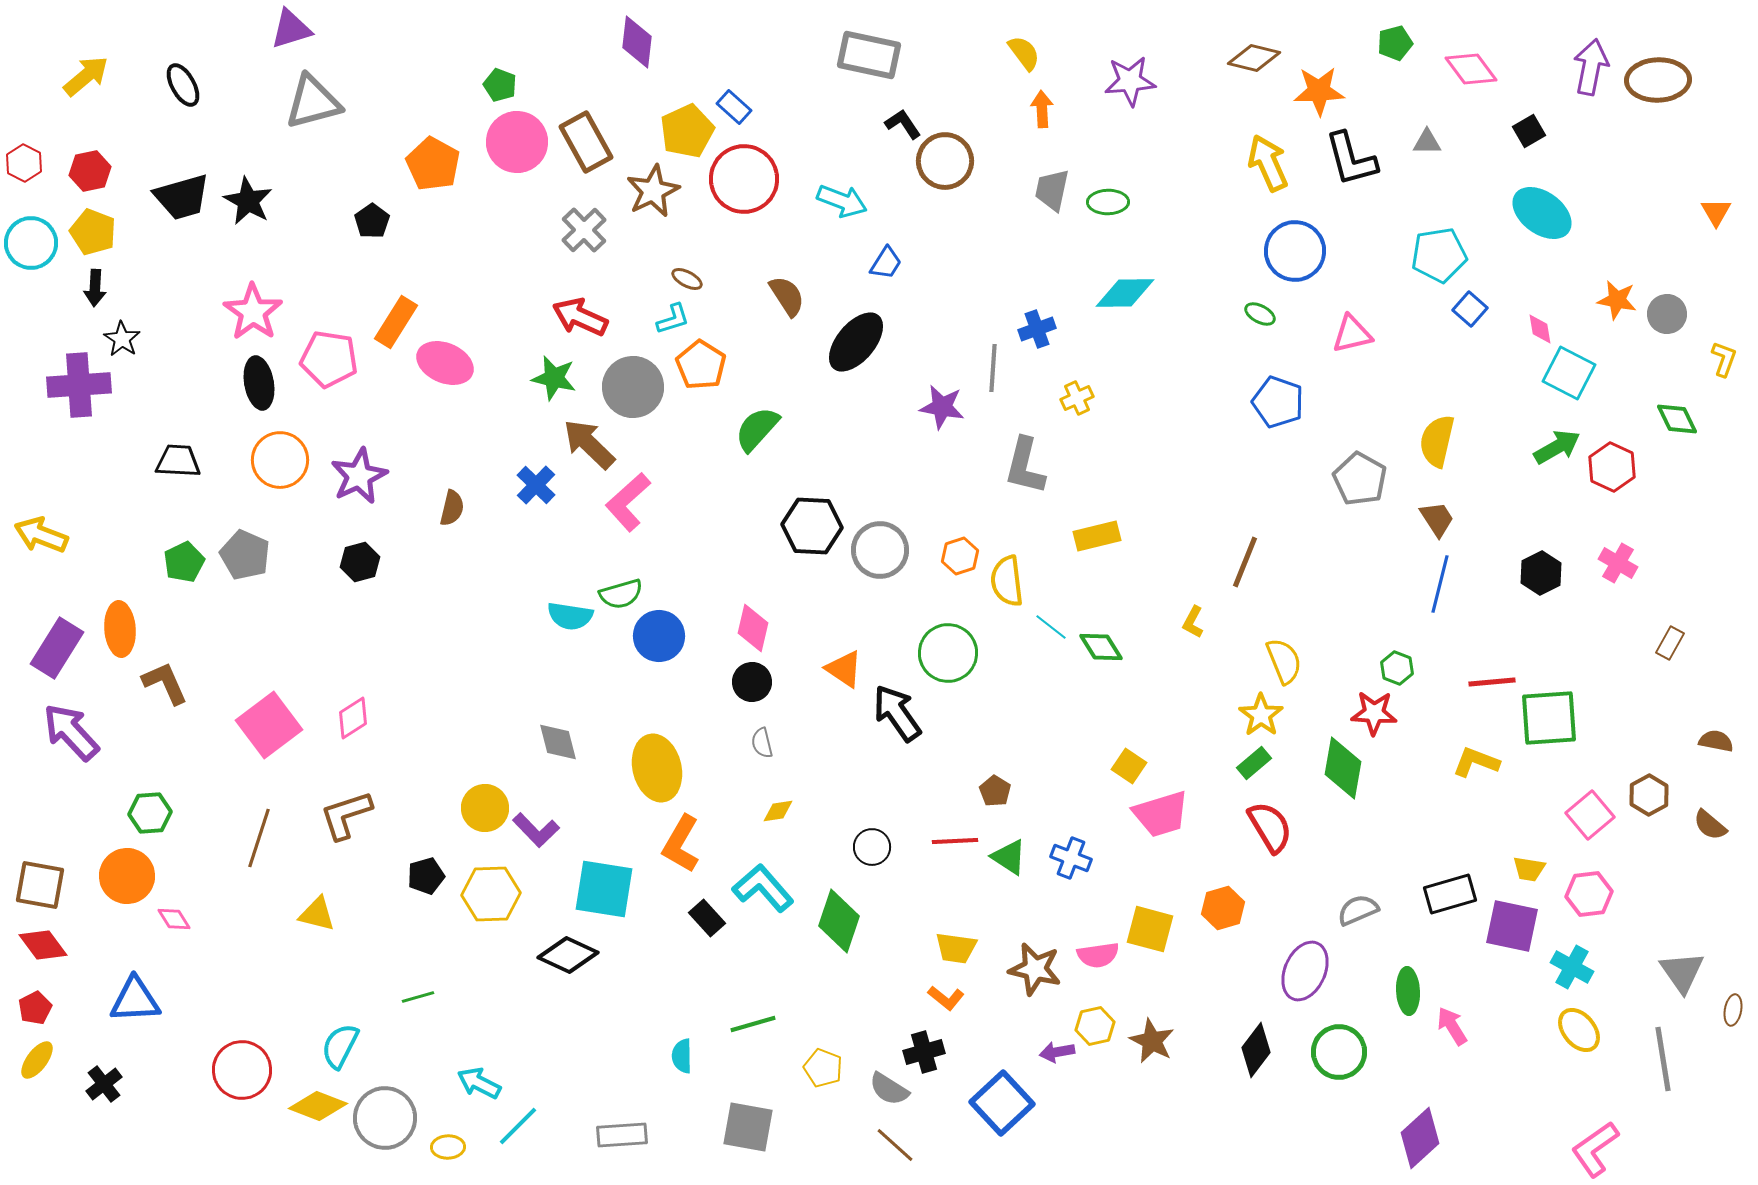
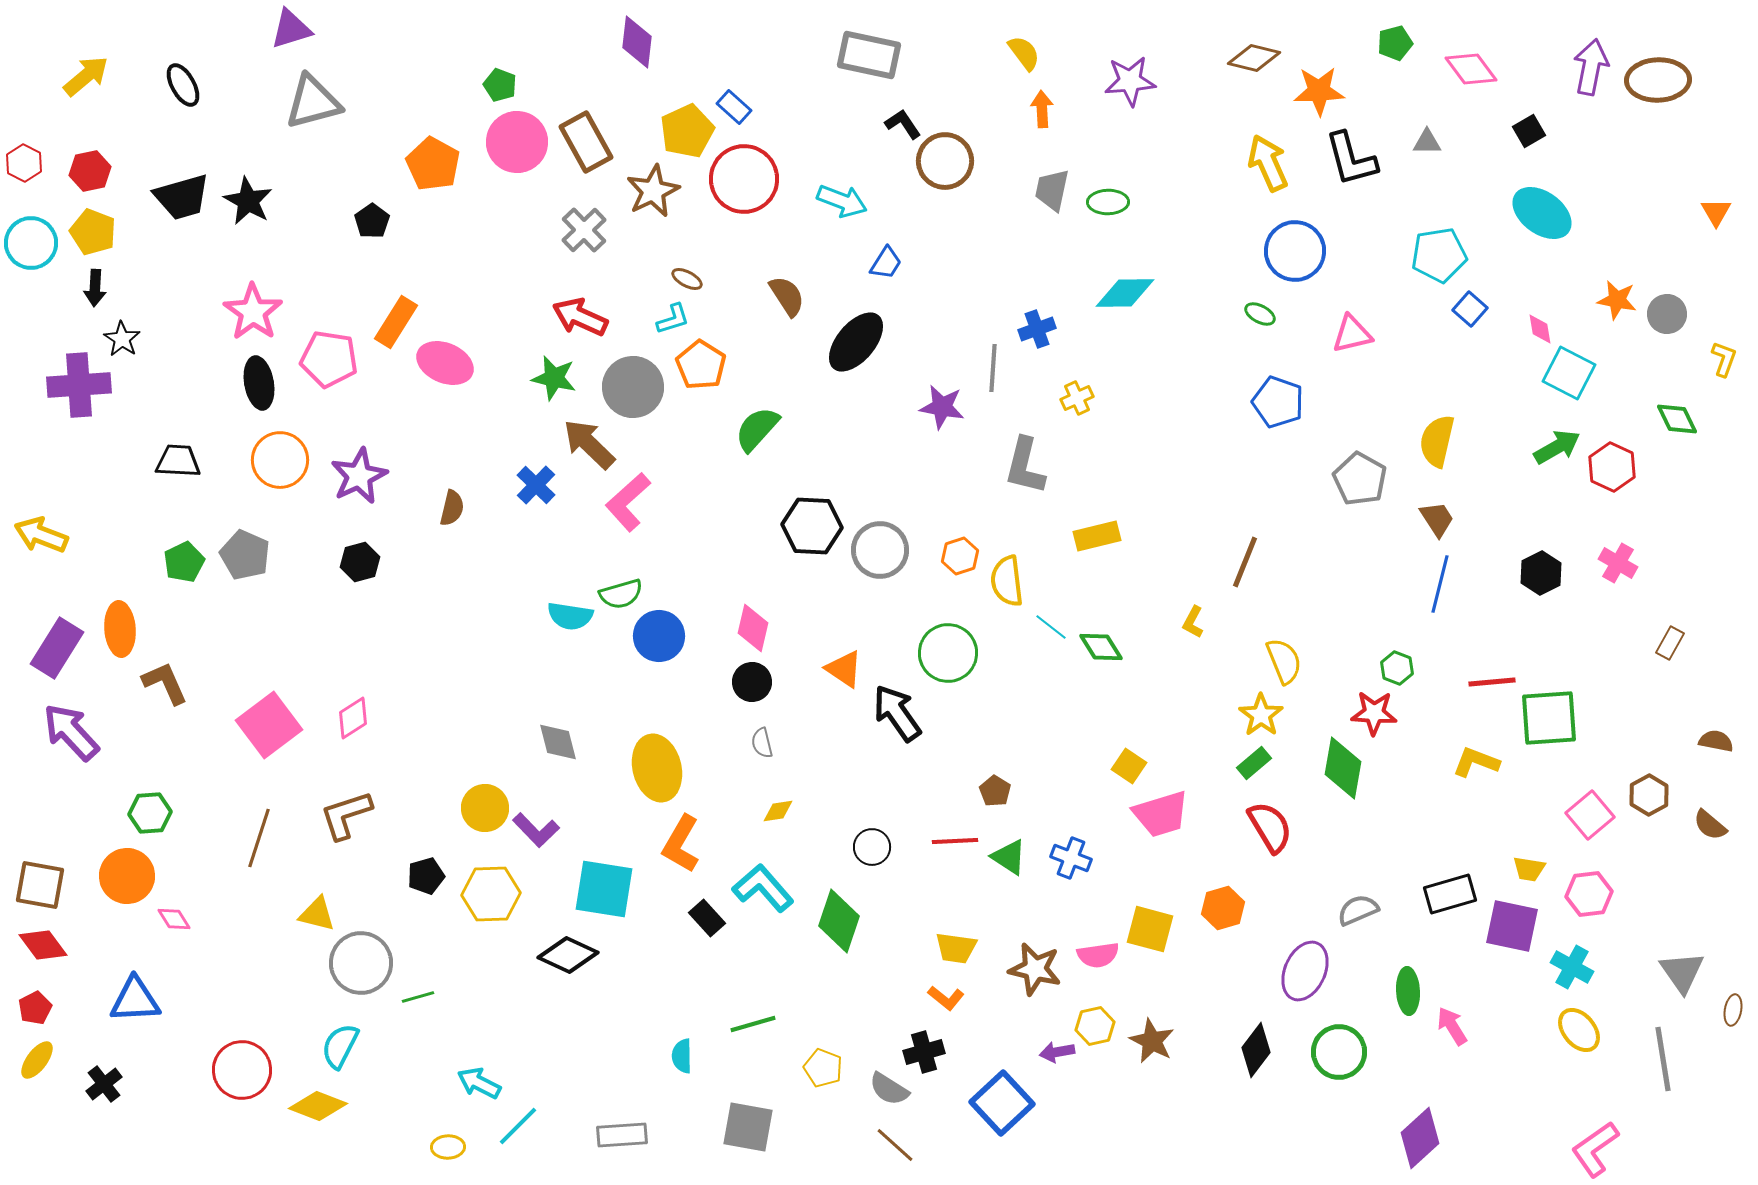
gray circle at (385, 1118): moved 24 px left, 155 px up
